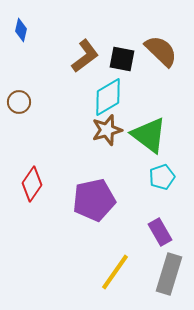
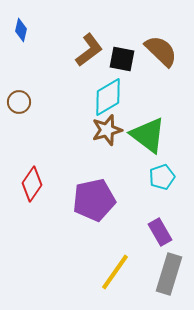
brown L-shape: moved 4 px right, 6 px up
green triangle: moved 1 px left
